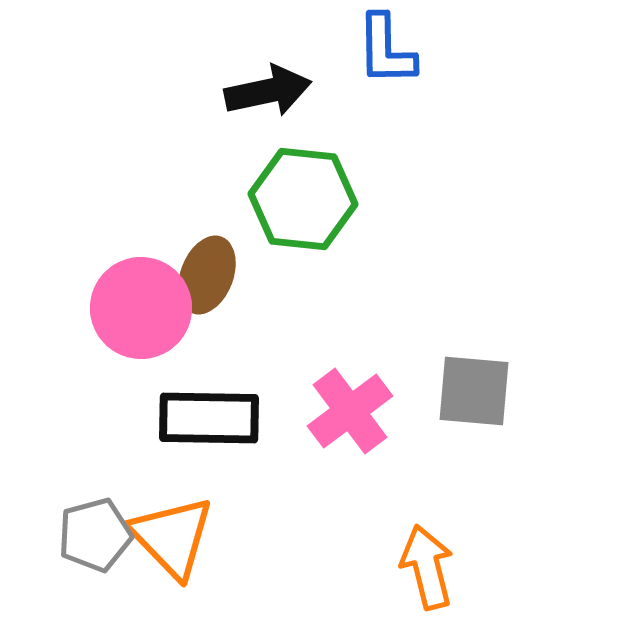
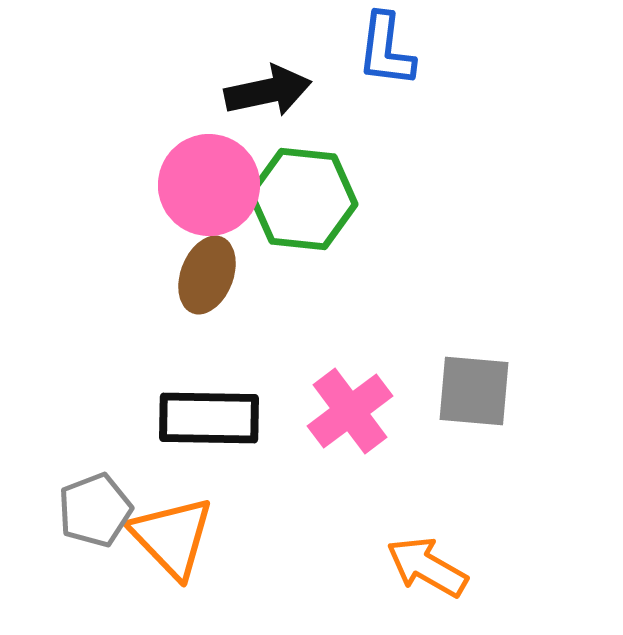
blue L-shape: rotated 8 degrees clockwise
pink circle: moved 68 px right, 123 px up
gray pentagon: moved 25 px up; rotated 6 degrees counterclockwise
orange arrow: rotated 46 degrees counterclockwise
